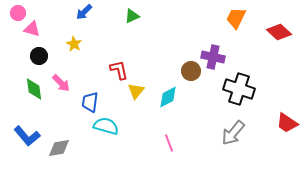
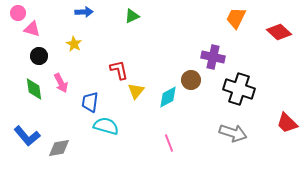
blue arrow: rotated 138 degrees counterclockwise
brown circle: moved 9 px down
pink arrow: rotated 18 degrees clockwise
red trapezoid: rotated 10 degrees clockwise
gray arrow: rotated 112 degrees counterclockwise
